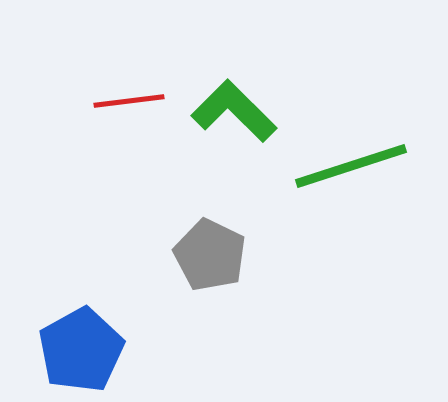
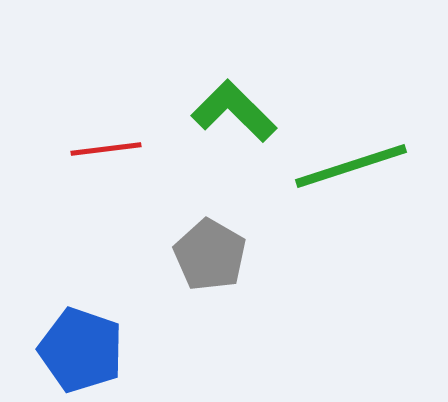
red line: moved 23 px left, 48 px down
gray pentagon: rotated 4 degrees clockwise
blue pentagon: rotated 24 degrees counterclockwise
